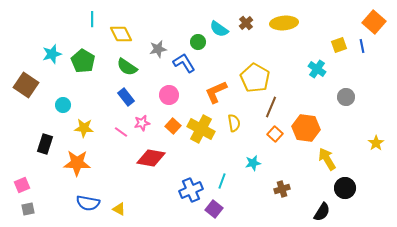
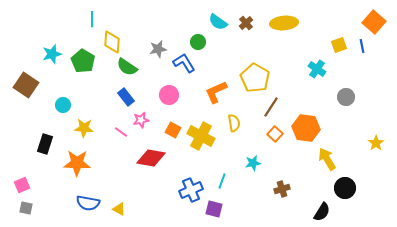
cyan semicircle at (219, 29): moved 1 px left, 7 px up
yellow diamond at (121, 34): moved 9 px left, 8 px down; rotated 30 degrees clockwise
brown line at (271, 107): rotated 10 degrees clockwise
pink star at (142, 123): moved 1 px left, 3 px up
orange square at (173, 126): moved 4 px down; rotated 14 degrees counterclockwise
yellow cross at (201, 129): moved 7 px down
gray square at (28, 209): moved 2 px left, 1 px up; rotated 24 degrees clockwise
purple square at (214, 209): rotated 24 degrees counterclockwise
